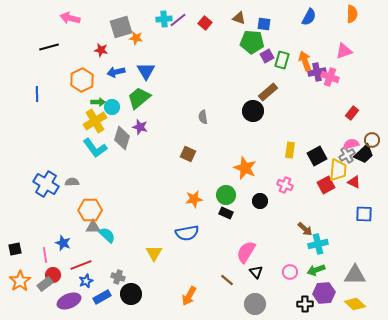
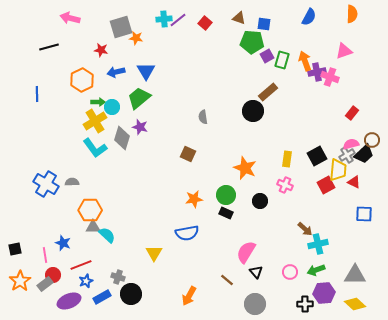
yellow rectangle at (290, 150): moved 3 px left, 9 px down
